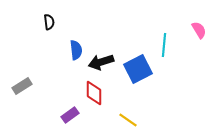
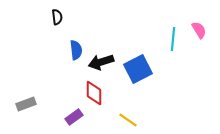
black semicircle: moved 8 px right, 5 px up
cyan line: moved 9 px right, 6 px up
gray rectangle: moved 4 px right, 18 px down; rotated 12 degrees clockwise
purple rectangle: moved 4 px right, 2 px down
